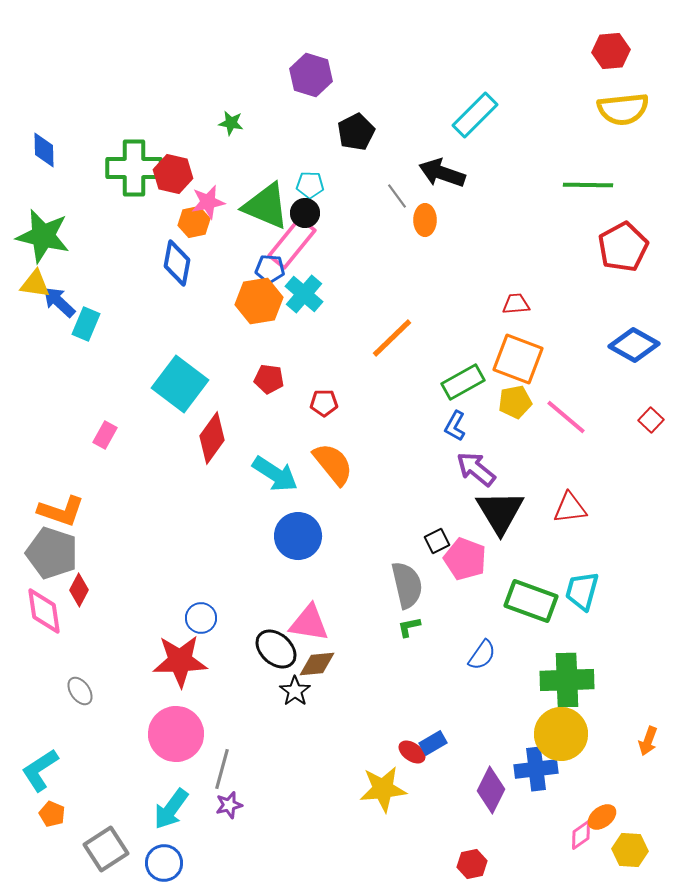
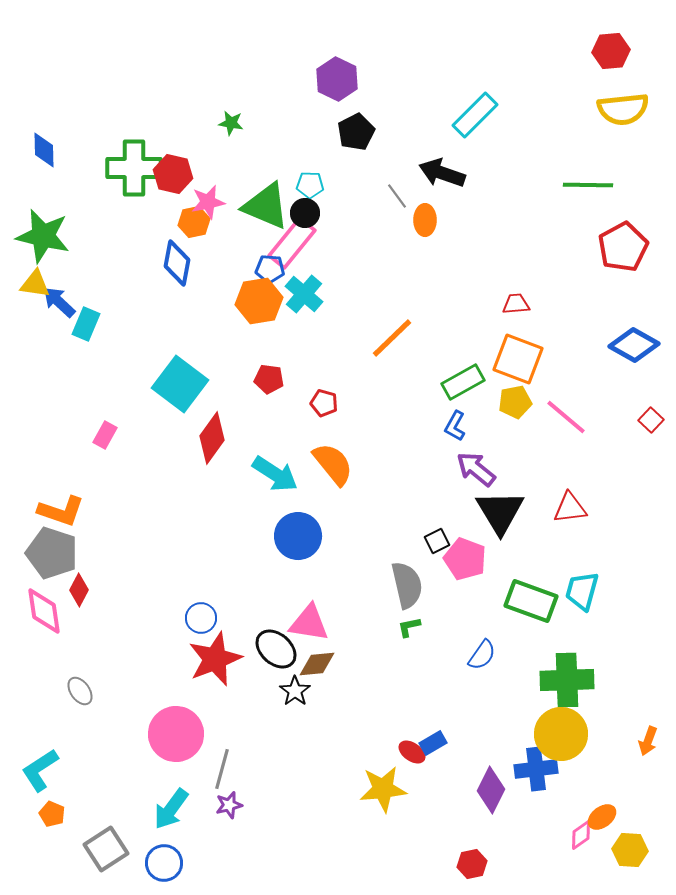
purple hexagon at (311, 75): moved 26 px right, 4 px down; rotated 9 degrees clockwise
red pentagon at (324, 403): rotated 16 degrees clockwise
red star at (180, 661): moved 35 px right, 2 px up; rotated 20 degrees counterclockwise
